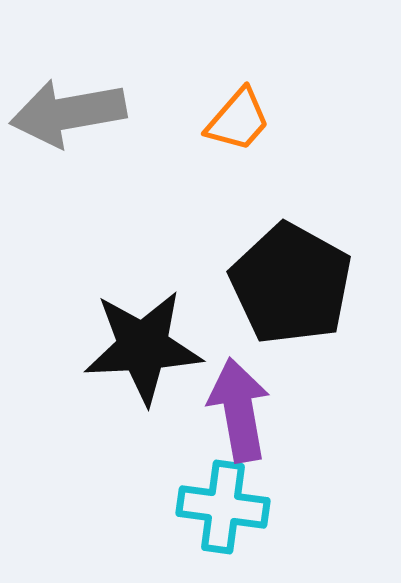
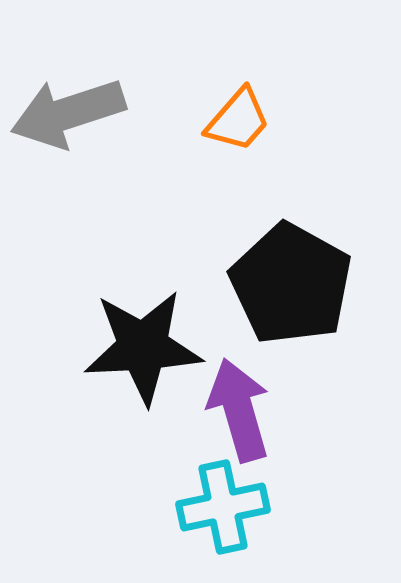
gray arrow: rotated 8 degrees counterclockwise
purple arrow: rotated 6 degrees counterclockwise
cyan cross: rotated 20 degrees counterclockwise
